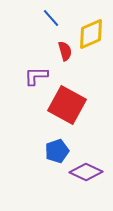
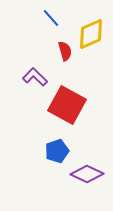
purple L-shape: moved 1 px left, 1 px down; rotated 45 degrees clockwise
purple diamond: moved 1 px right, 2 px down
